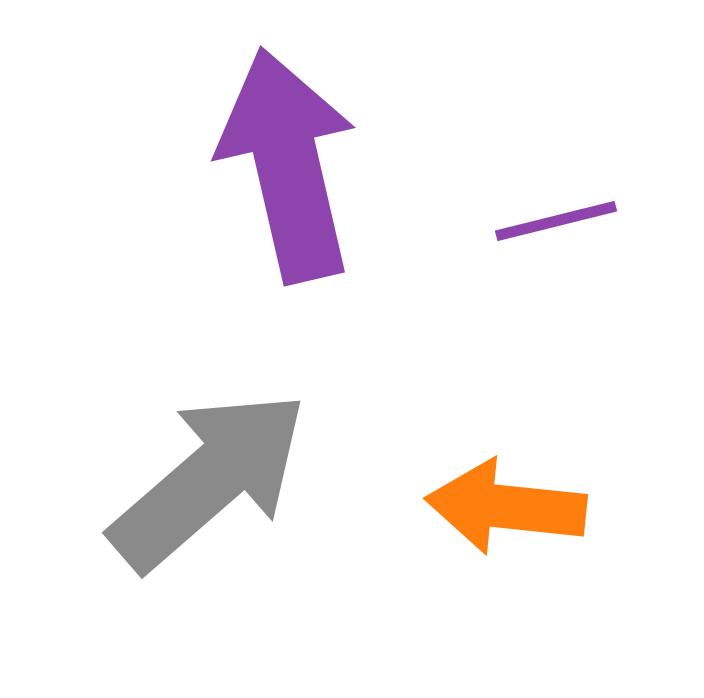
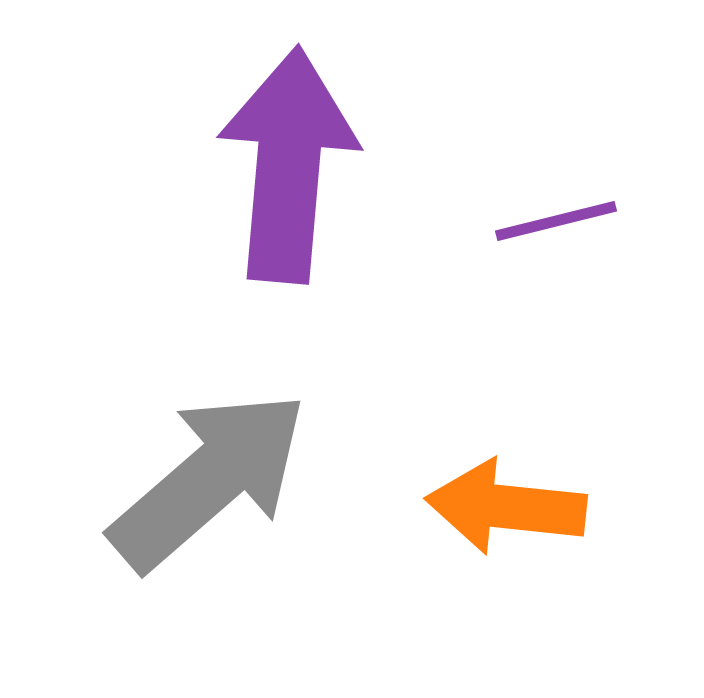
purple arrow: rotated 18 degrees clockwise
